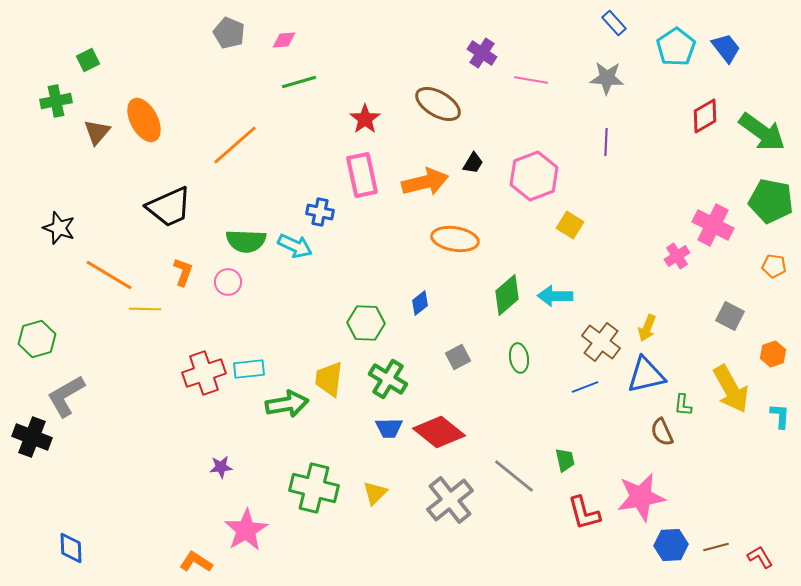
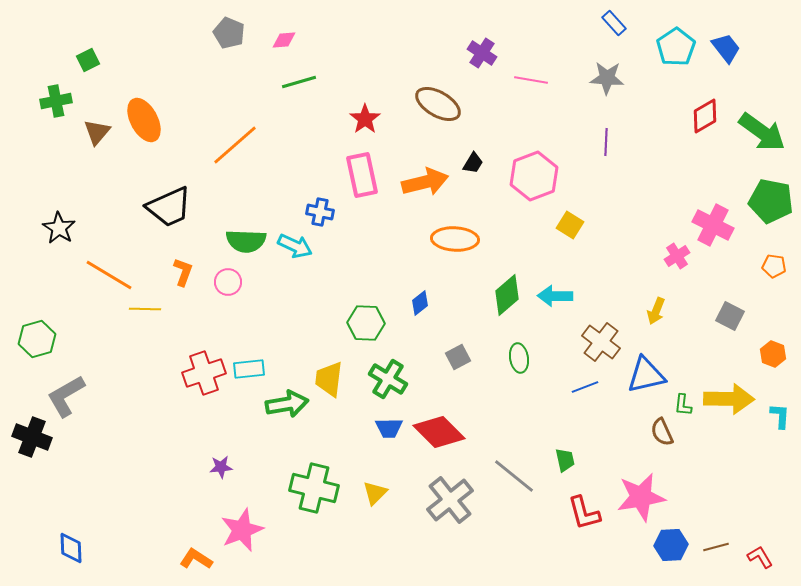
black star at (59, 228): rotated 12 degrees clockwise
orange ellipse at (455, 239): rotated 6 degrees counterclockwise
yellow arrow at (647, 328): moved 9 px right, 17 px up
orange hexagon at (773, 354): rotated 20 degrees counterclockwise
yellow arrow at (731, 389): moved 2 px left, 10 px down; rotated 60 degrees counterclockwise
red diamond at (439, 432): rotated 6 degrees clockwise
pink star at (246, 530): moved 4 px left; rotated 9 degrees clockwise
orange L-shape at (196, 562): moved 3 px up
